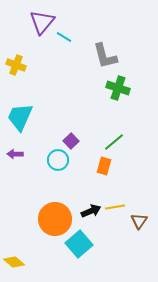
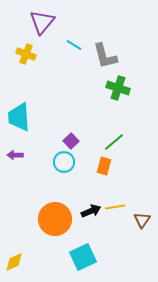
cyan line: moved 10 px right, 8 px down
yellow cross: moved 10 px right, 11 px up
cyan trapezoid: moved 1 px left; rotated 28 degrees counterclockwise
purple arrow: moved 1 px down
cyan circle: moved 6 px right, 2 px down
brown triangle: moved 3 px right, 1 px up
cyan square: moved 4 px right, 13 px down; rotated 16 degrees clockwise
yellow diamond: rotated 65 degrees counterclockwise
